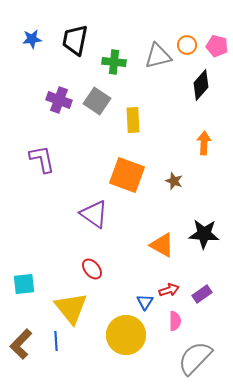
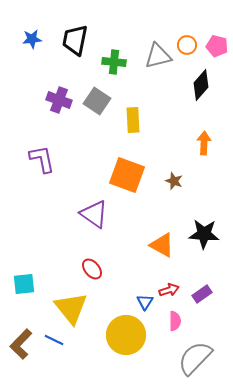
blue line: moved 2 px left, 1 px up; rotated 60 degrees counterclockwise
